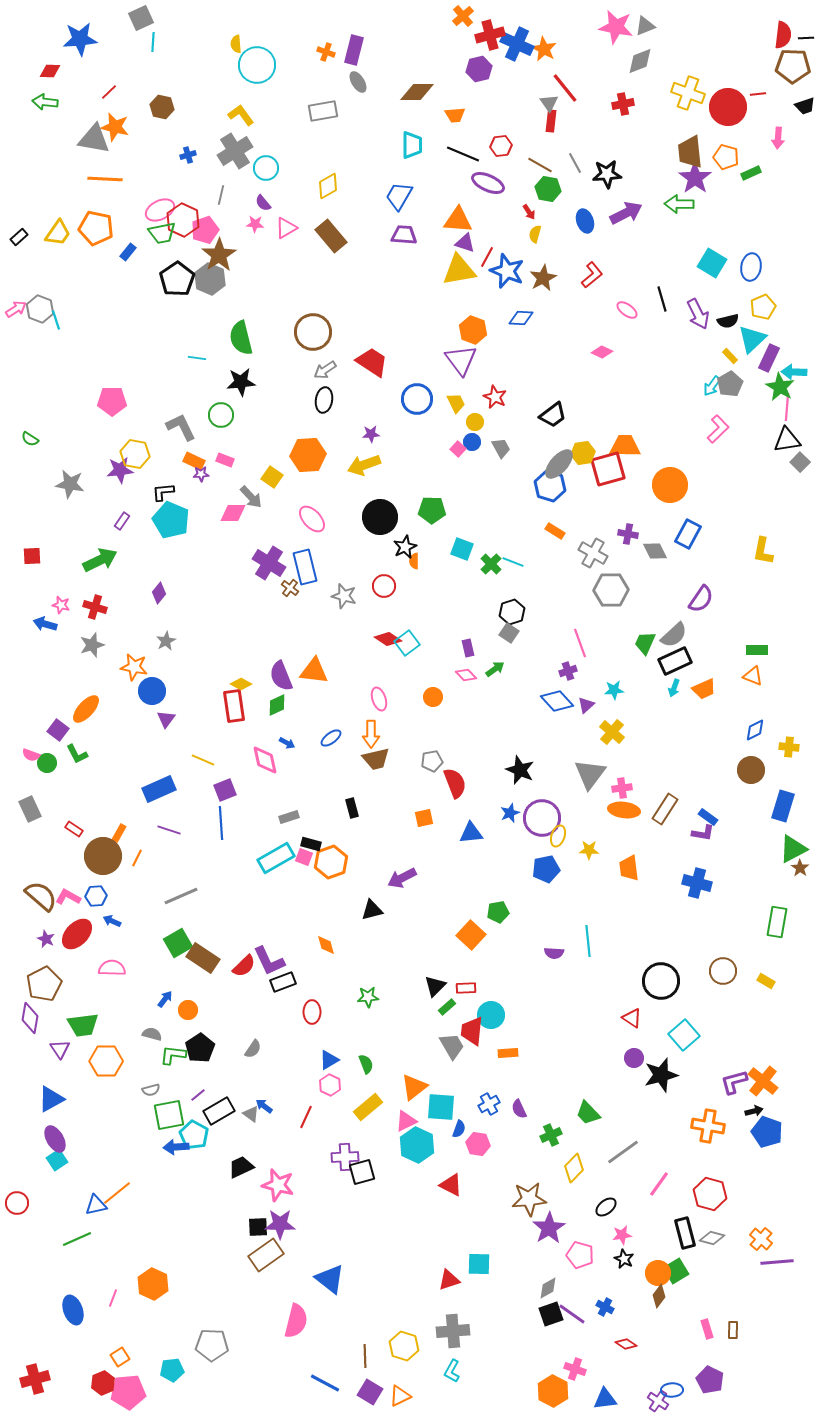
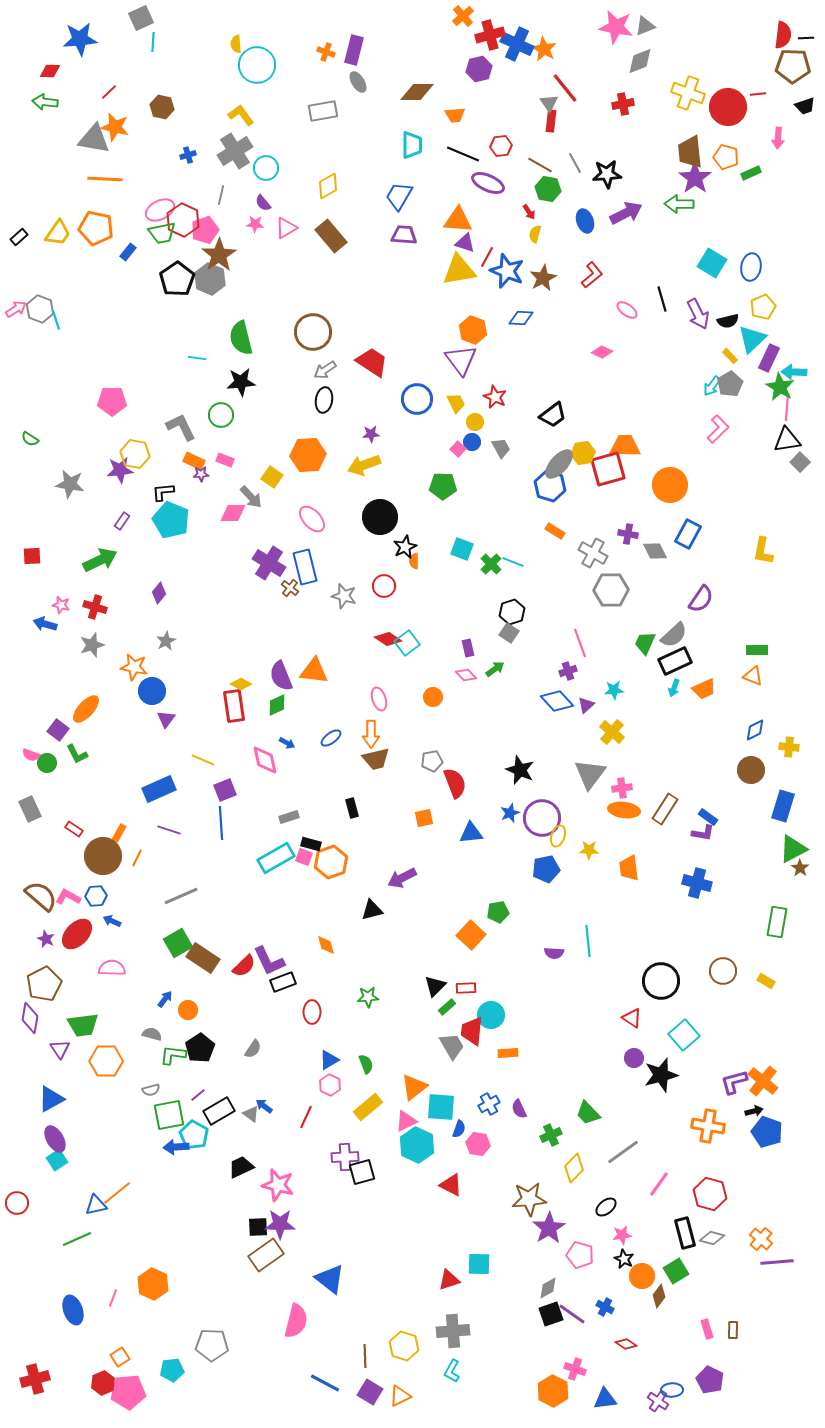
green pentagon at (432, 510): moved 11 px right, 24 px up
orange circle at (658, 1273): moved 16 px left, 3 px down
